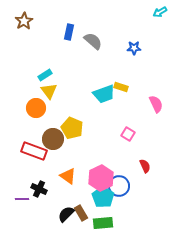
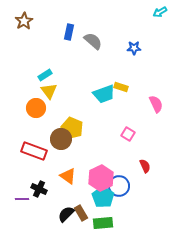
brown circle: moved 8 px right
